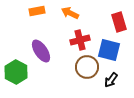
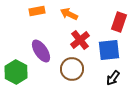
orange arrow: moved 1 px left, 1 px down
red rectangle: rotated 36 degrees clockwise
red cross: rotated 24 degrees counterclockwise
blue square: rotated 20 degrees counterclockwise
brown circle: moved 15 px left, 2 px down
black arrow: moved 2 px right, 2 px up
